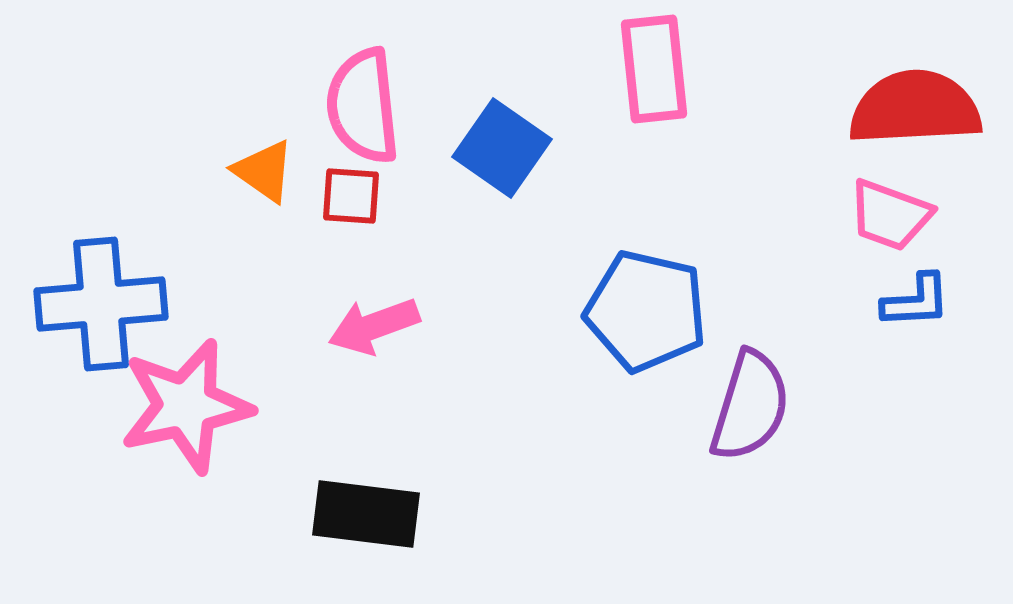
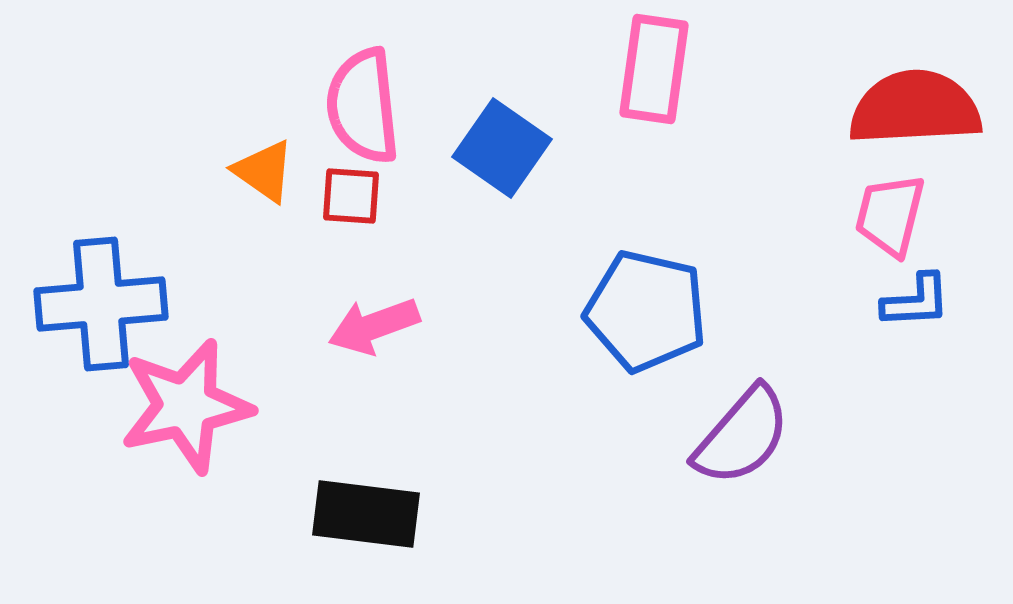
pink rectangle: rotated 14 degrees clockwise
pink trapezoid: rotated 84 degrees clockwise
purple semicircle: moved 8 px left, 30 px down; rotated 24 degrees clockwise
